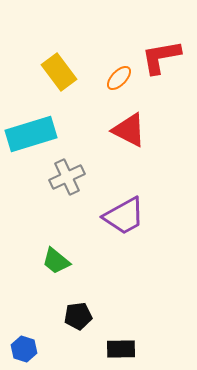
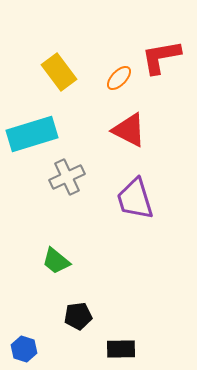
cyan rectangle: moved 1 px right
purple trapezoid: moved 11 px right, 17 px up; rotated 102 degrees clockwise
